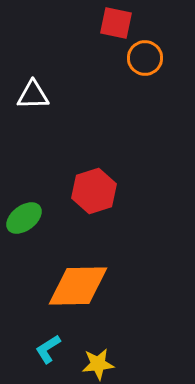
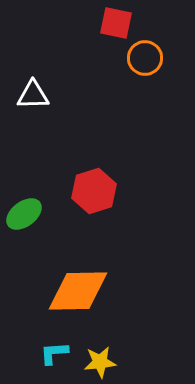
green ellipse: moved 4 px up
orange diamond: moved 5 px down
cyan L-shape: moved 6 px right, 4 px down; rotated 28 degrees clockwise
yellow star: moved 2 px right, 2 px up
